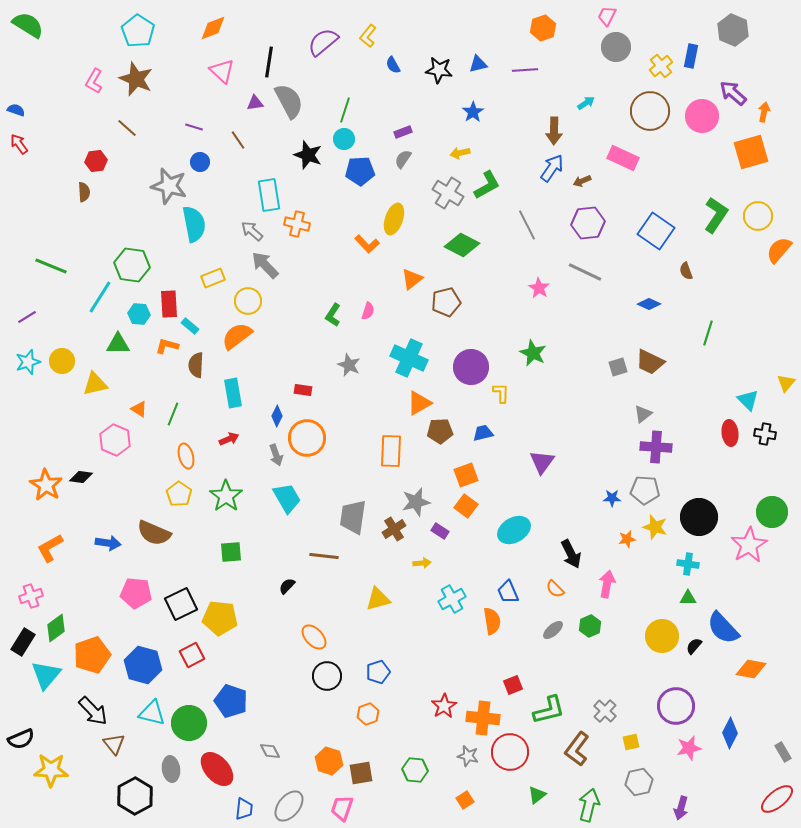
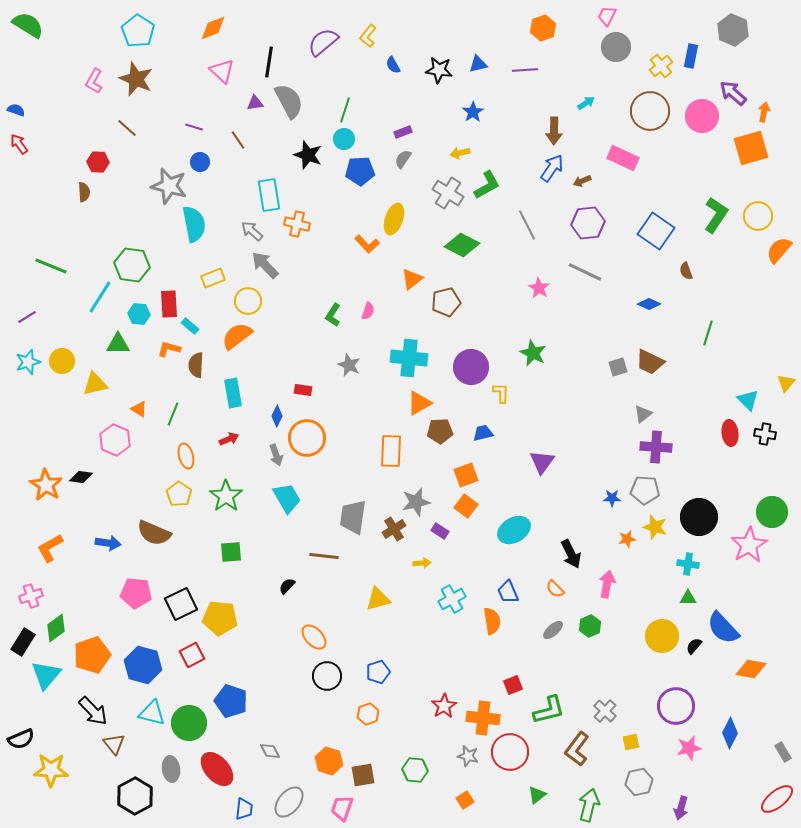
orange square at (751, 152): moved 4 px up
red hexagon at (96, 161): moved 2 px right, 1 px down; rotated 10 degrees clockwise
orange L-shape at (167, 346): moved 2 px right, 3 px down
cyan cross at (409, 358): rotated 18 degrees counterclockwise
brown square at (361, 773): moved 2 px right, 2 px down
gray ellipse at (289, 806): moved 4 px up
